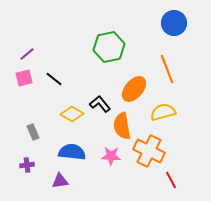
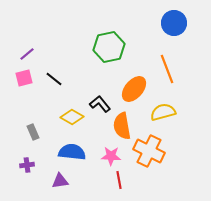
yellow diamond: moved 3 px down
red line: moved 52 px left; rotated 18 degrees clockwise
